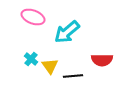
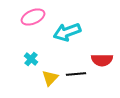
pink ellipse: rotated 45 degrees counterclockwise
cyan arrow: rotated 20 degrees clockwise
yellow triangle: moved 12 px down; rotated 18 degrees clockwise
black line: moved 3 px right, 2 px up
